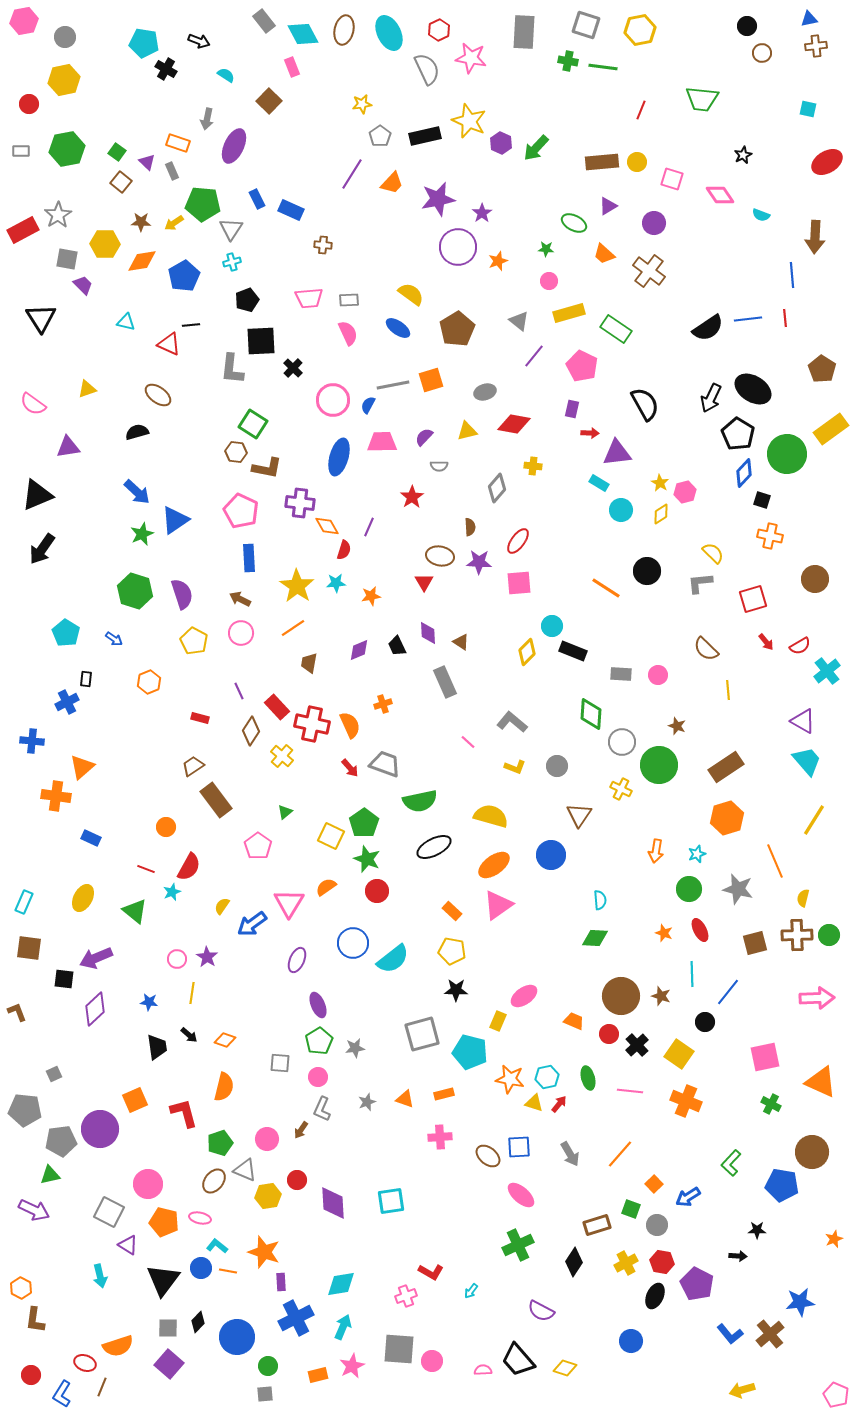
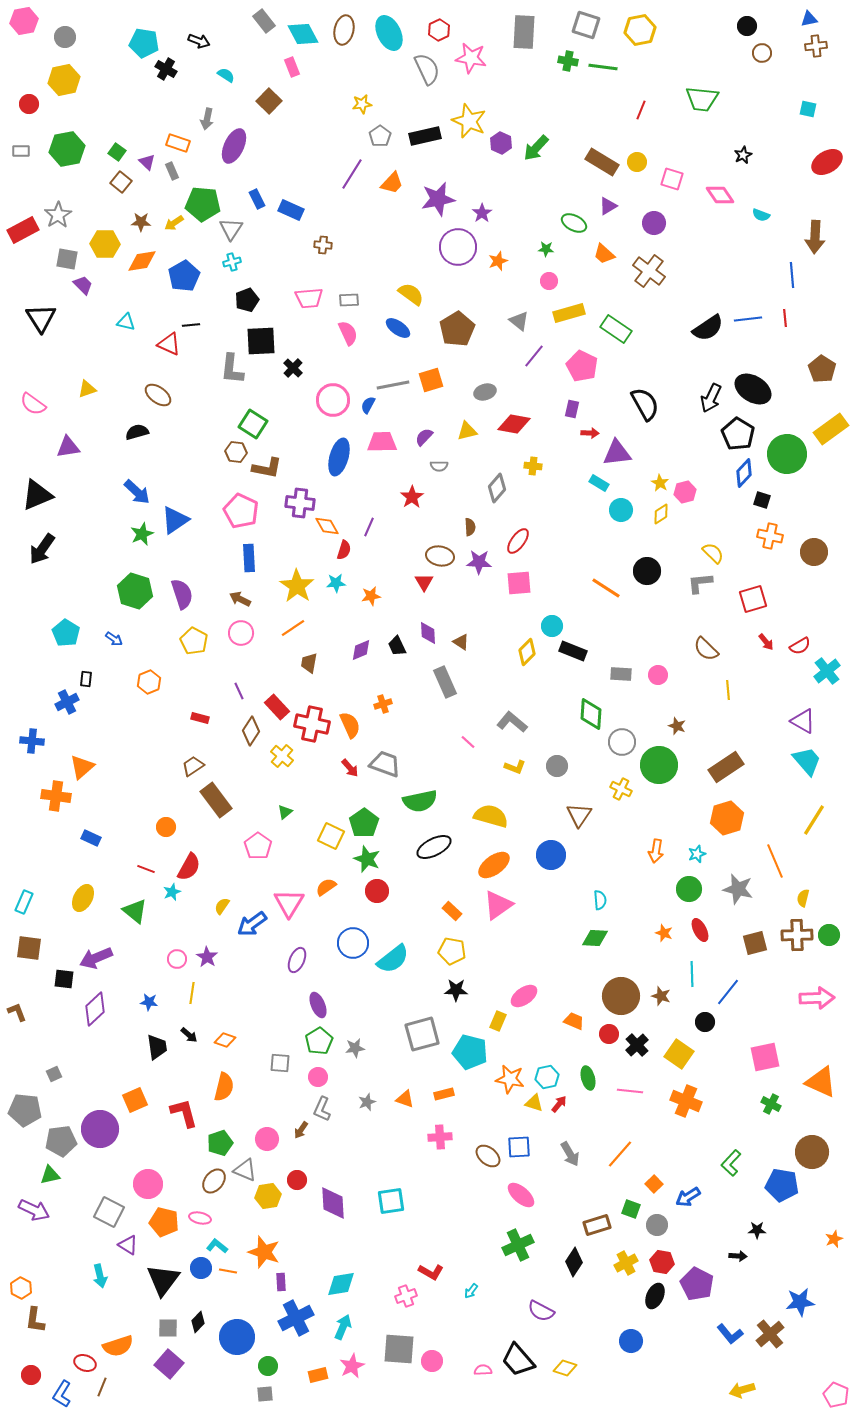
brown rectangle at (602, 162): rotated 36 degrees clockwise
brown circle at (815, 579): moved 1 px left, 27 px up
purple diamond at (359, 650): moved 2 px right
